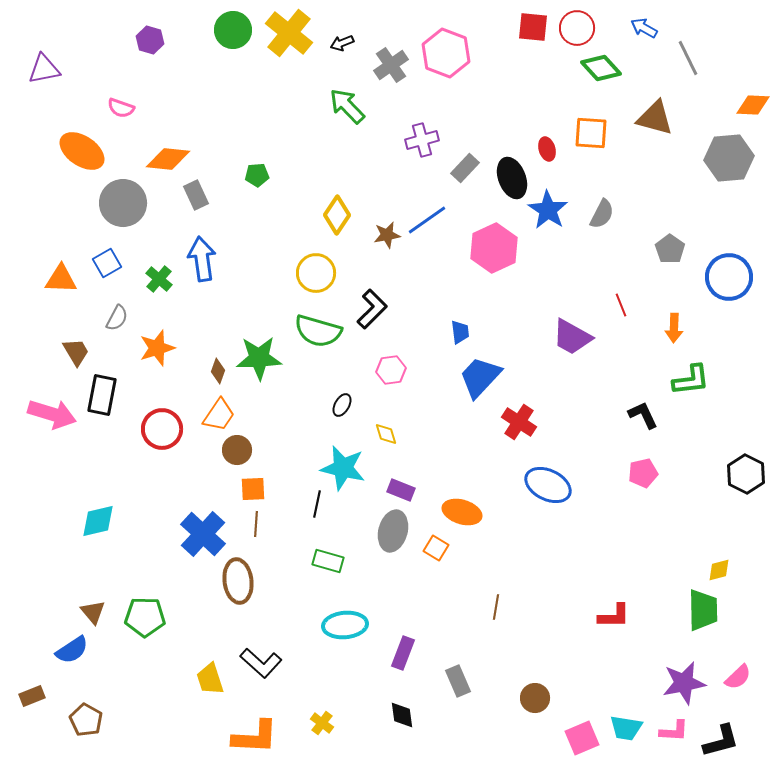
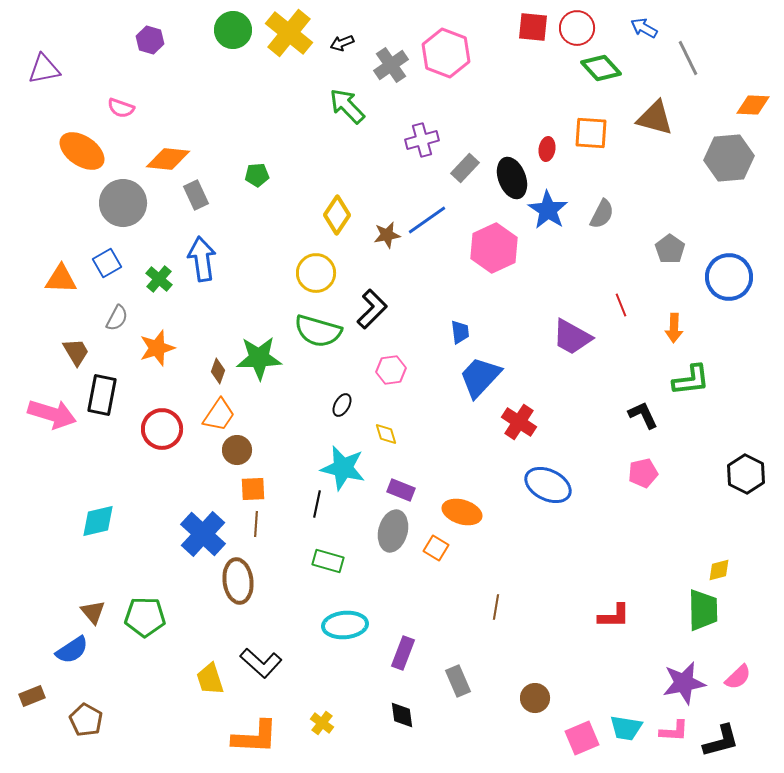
red ellipse at (547, 149): rotated 25 degrees clockwise
